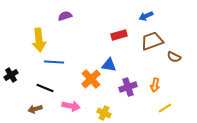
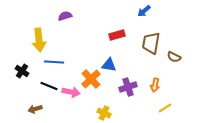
blue arrow: moved 2 px left, 5 px up; rotated 16 degrees counterclockwise
red rectangle: moved 2 px left
brown trapezoid: moved 1 px left, 2 px down; rotated 60 degrees counterclockwise
black cross: moved 11 px right, 4 px up; rotated 24 degrees counterclockwise
black line: moved 4 px right, 2 px up
pink arrow: moved 14 px up
